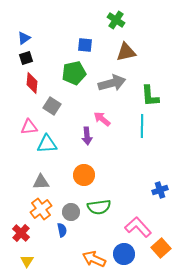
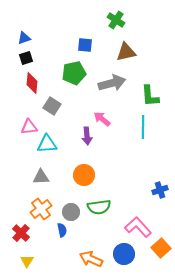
blue triangle: rotated 16 degrees clockwise
cyan line: moved 1 px right, 1 px down
gray triangle: moved 5 px up
orange arrow: moved 3 px left
